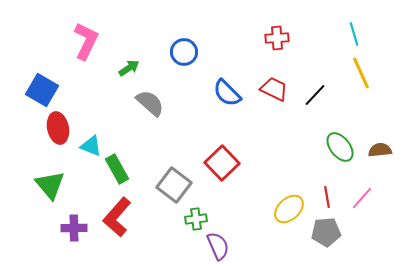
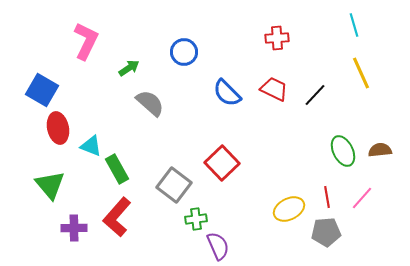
cyan line: moved 9 px up
green ellipse: moved 3 px right, 4 px down; rotated 12 degrees clockwise
yellow ellipse: rotated 16 degrees clockwise
